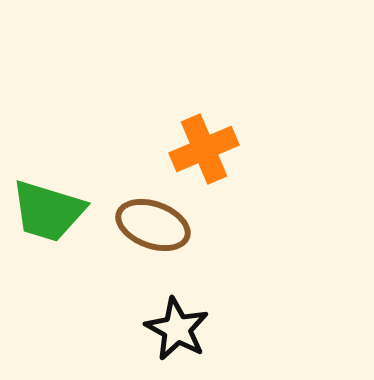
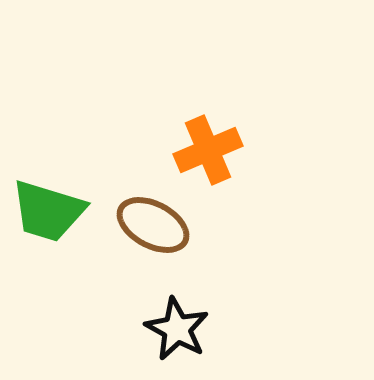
orange cross: moved 4 px right, 1 px down
brown ellipse: rotated 8 degrees clockwise
